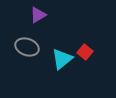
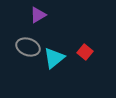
gray ellipse: moved 1 px right
cyan triangle: moved 8 px left, 1 px up
